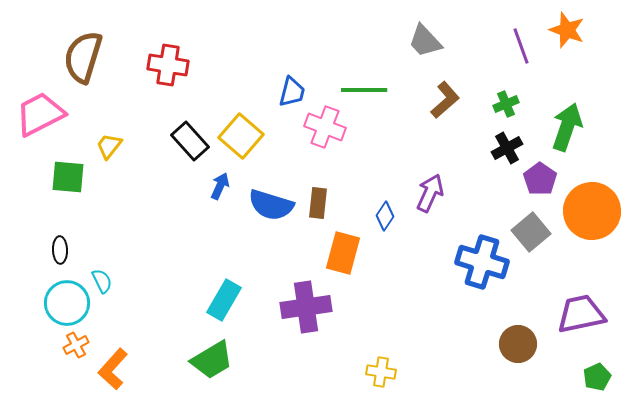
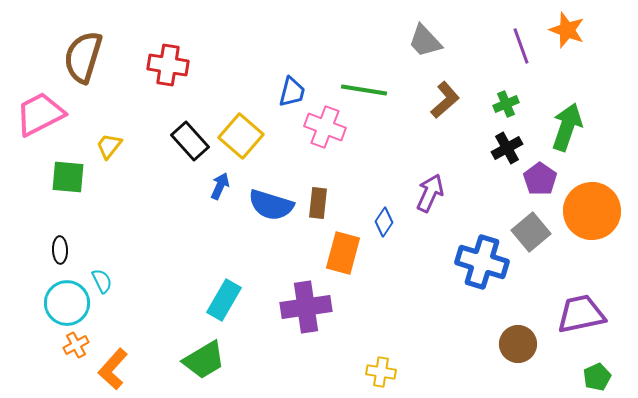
green line: rotated 9 degrees clockwise
blue diamond: moved 1 px left, 6 px down
green trapezoid: moved 8 px left
